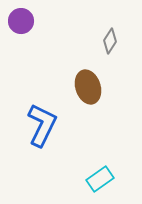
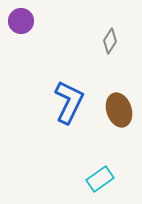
brown ellipse: moved 31 px right, 23 px down
blue L-shape: moved 27 px right, 23 px up
